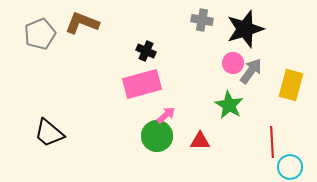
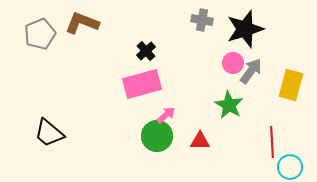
black cross: rotated 24 degrees clockwise
